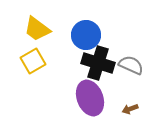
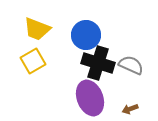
yellow trapezoid: rotated 16 degrees counterclockwise
